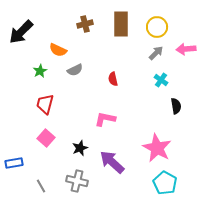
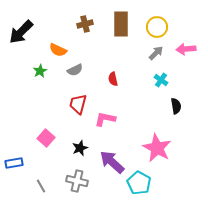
red trapezoid: moved 33 px right
cyan pentagon: moved 26 px left
